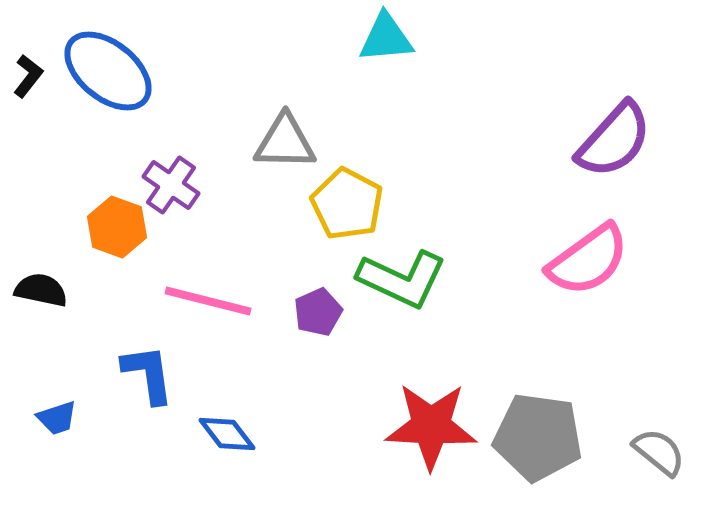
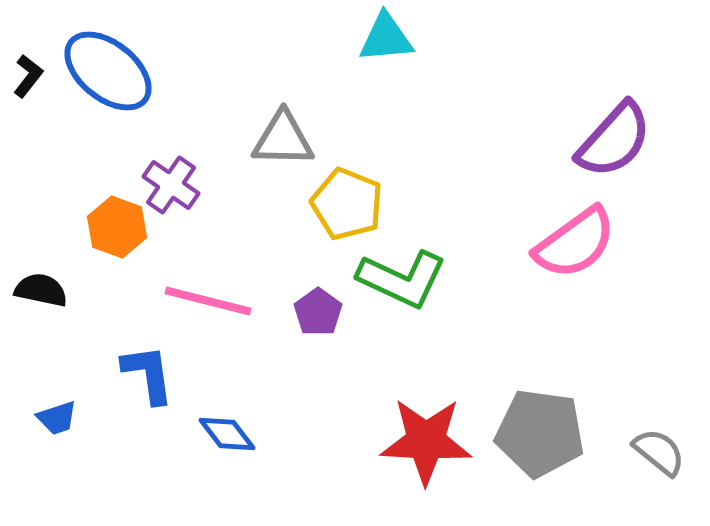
gray triangle: moved 2 px left, 3 px up
yellow pentagon: rotated 6 degrees counterclockwise
pink semicircle: moved 13 px left, 17 px up
purple pentagon: rotated 12 degrees counterclockwise
red star: moved 5 px left, 15 px down
gray pentagon: moved 2 px right, 4 px up
